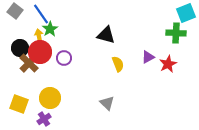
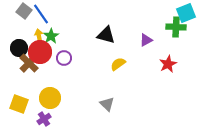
gray square: moved 9 px right
green star: moved 1 px right, 7 px down
green cross: moved 6 px up
black circle: moved 1 px left
purple triangle: moved 2 px left, 17 px up
yellow semicircle: rotated 105 degrees counterclockwise
gray triangle: moved 1 px down
